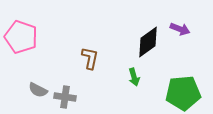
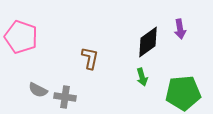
purple arrow: rotated 60 degrees clockwise
green arrow: moved 8 px right
